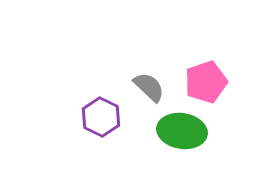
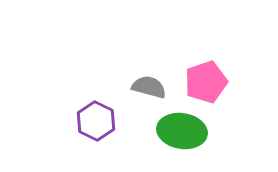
gray semicircle: rotated 28 degrees counterclockwise
purple hexagon: moved 5 px left, 4 px down
